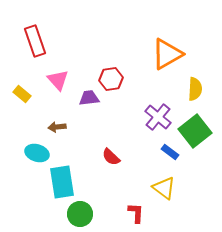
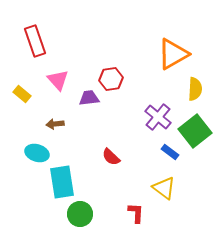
orange triangle: moved 6 px right
brown arrow: moved 2 px left, 3 px up
